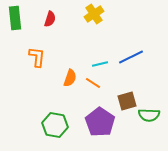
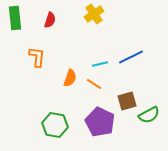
red semicircle: moved 1 px down
orange line: moved 1 px right, 1 px down
green semicircle: rotated 30 degrees counterclockwise
purple pentagon: rotated 8 degrees counterclockwise
